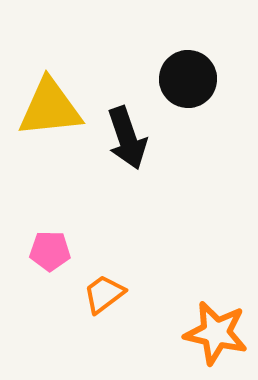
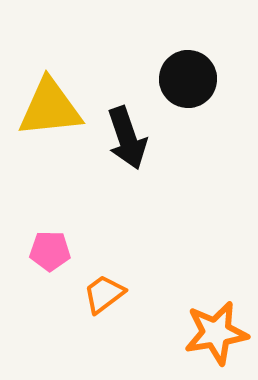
orange star: rotated 22 degrees counterclockwise
